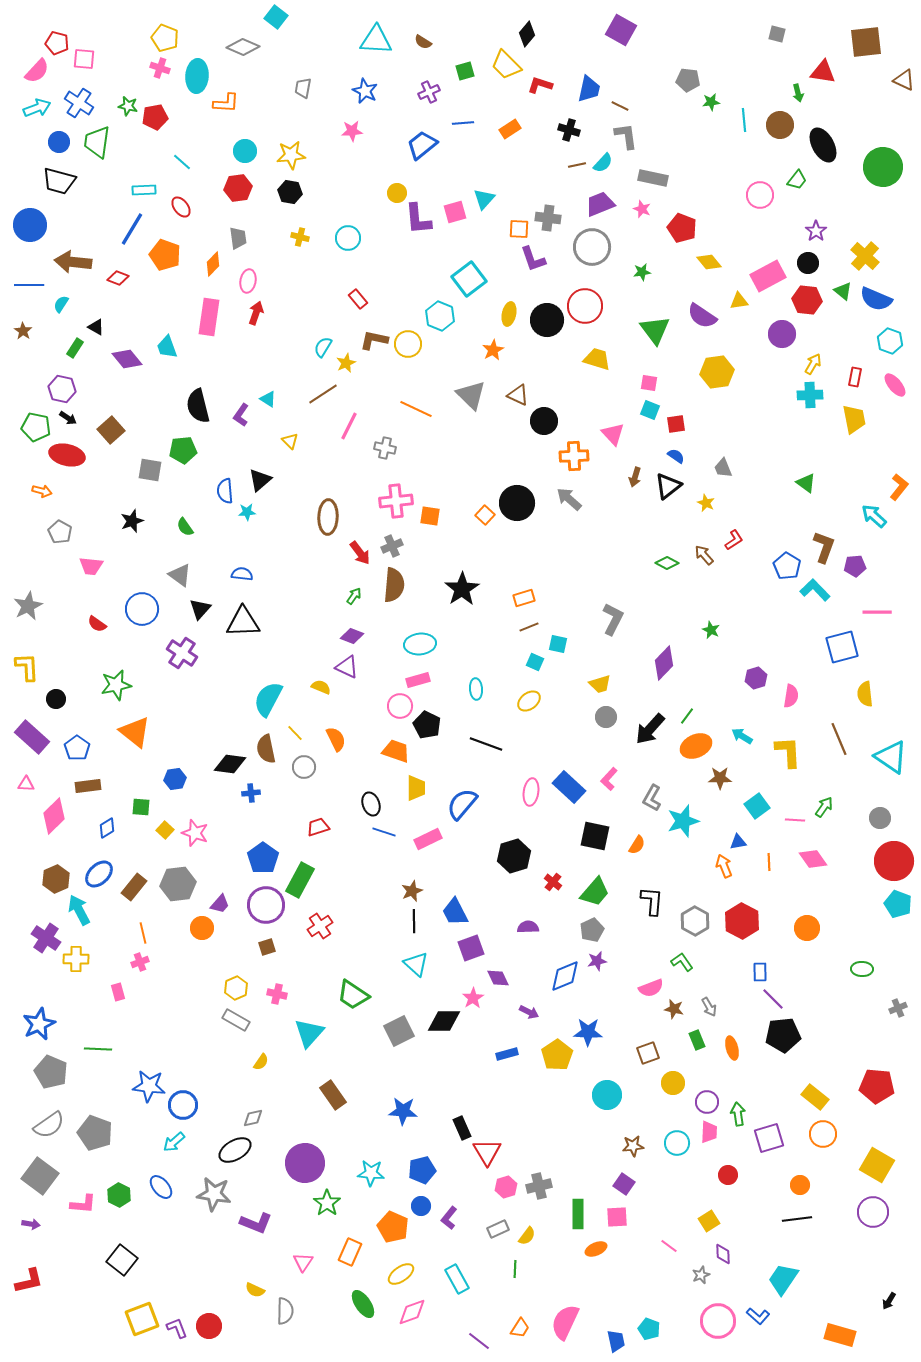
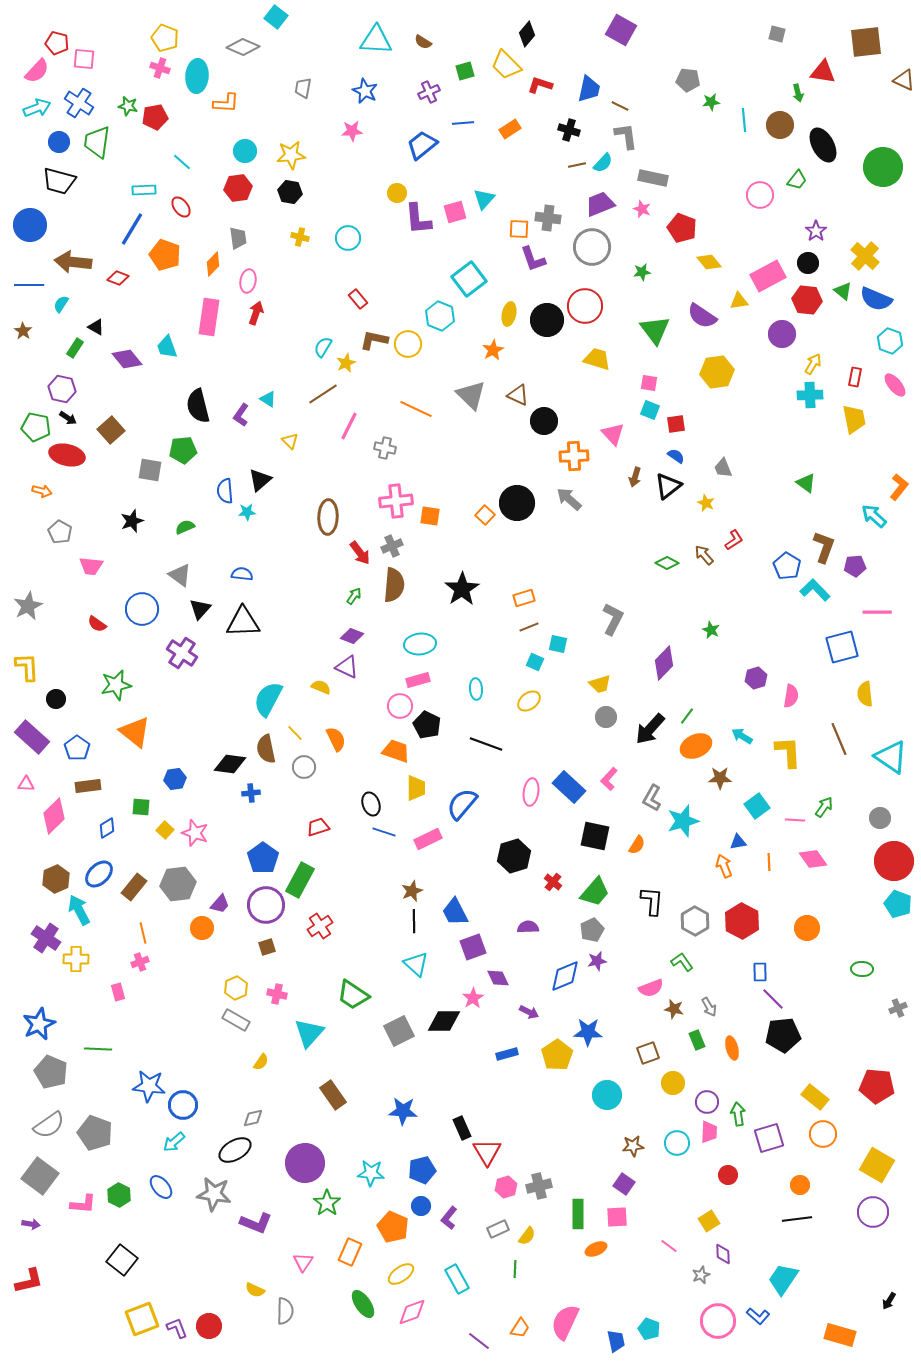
green semicircle at (185, 527): rotated 102 degrees clockwise
purple square at (471, 948): moved 2 px right, 1 px up
